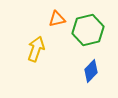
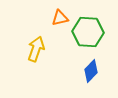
orange triangle: moved 3 px right, 1 px up
green hexagon: moved 2 px down; rotated 16 degrees clockwise
